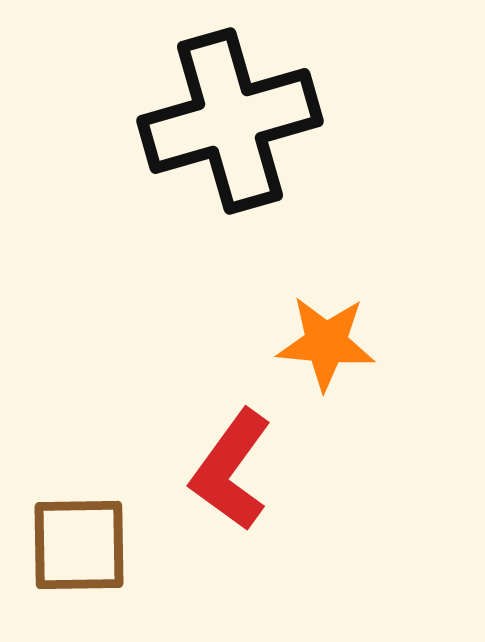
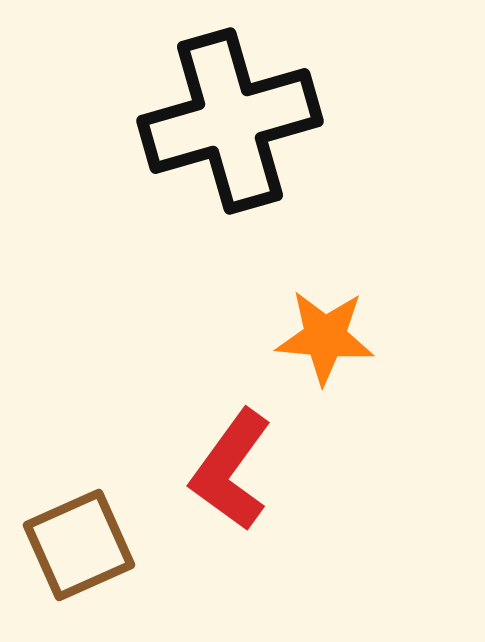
orange star: moved 1 px left, 6 px up
brown square: rotated 23 degrees counterclockwise
